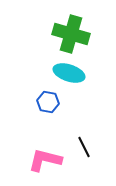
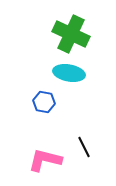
green cross: rotated 9 degrees clockwise
cyan ellipse: rotated 8 degrees counterclockwise
blue hexagon: moved 4 px left
